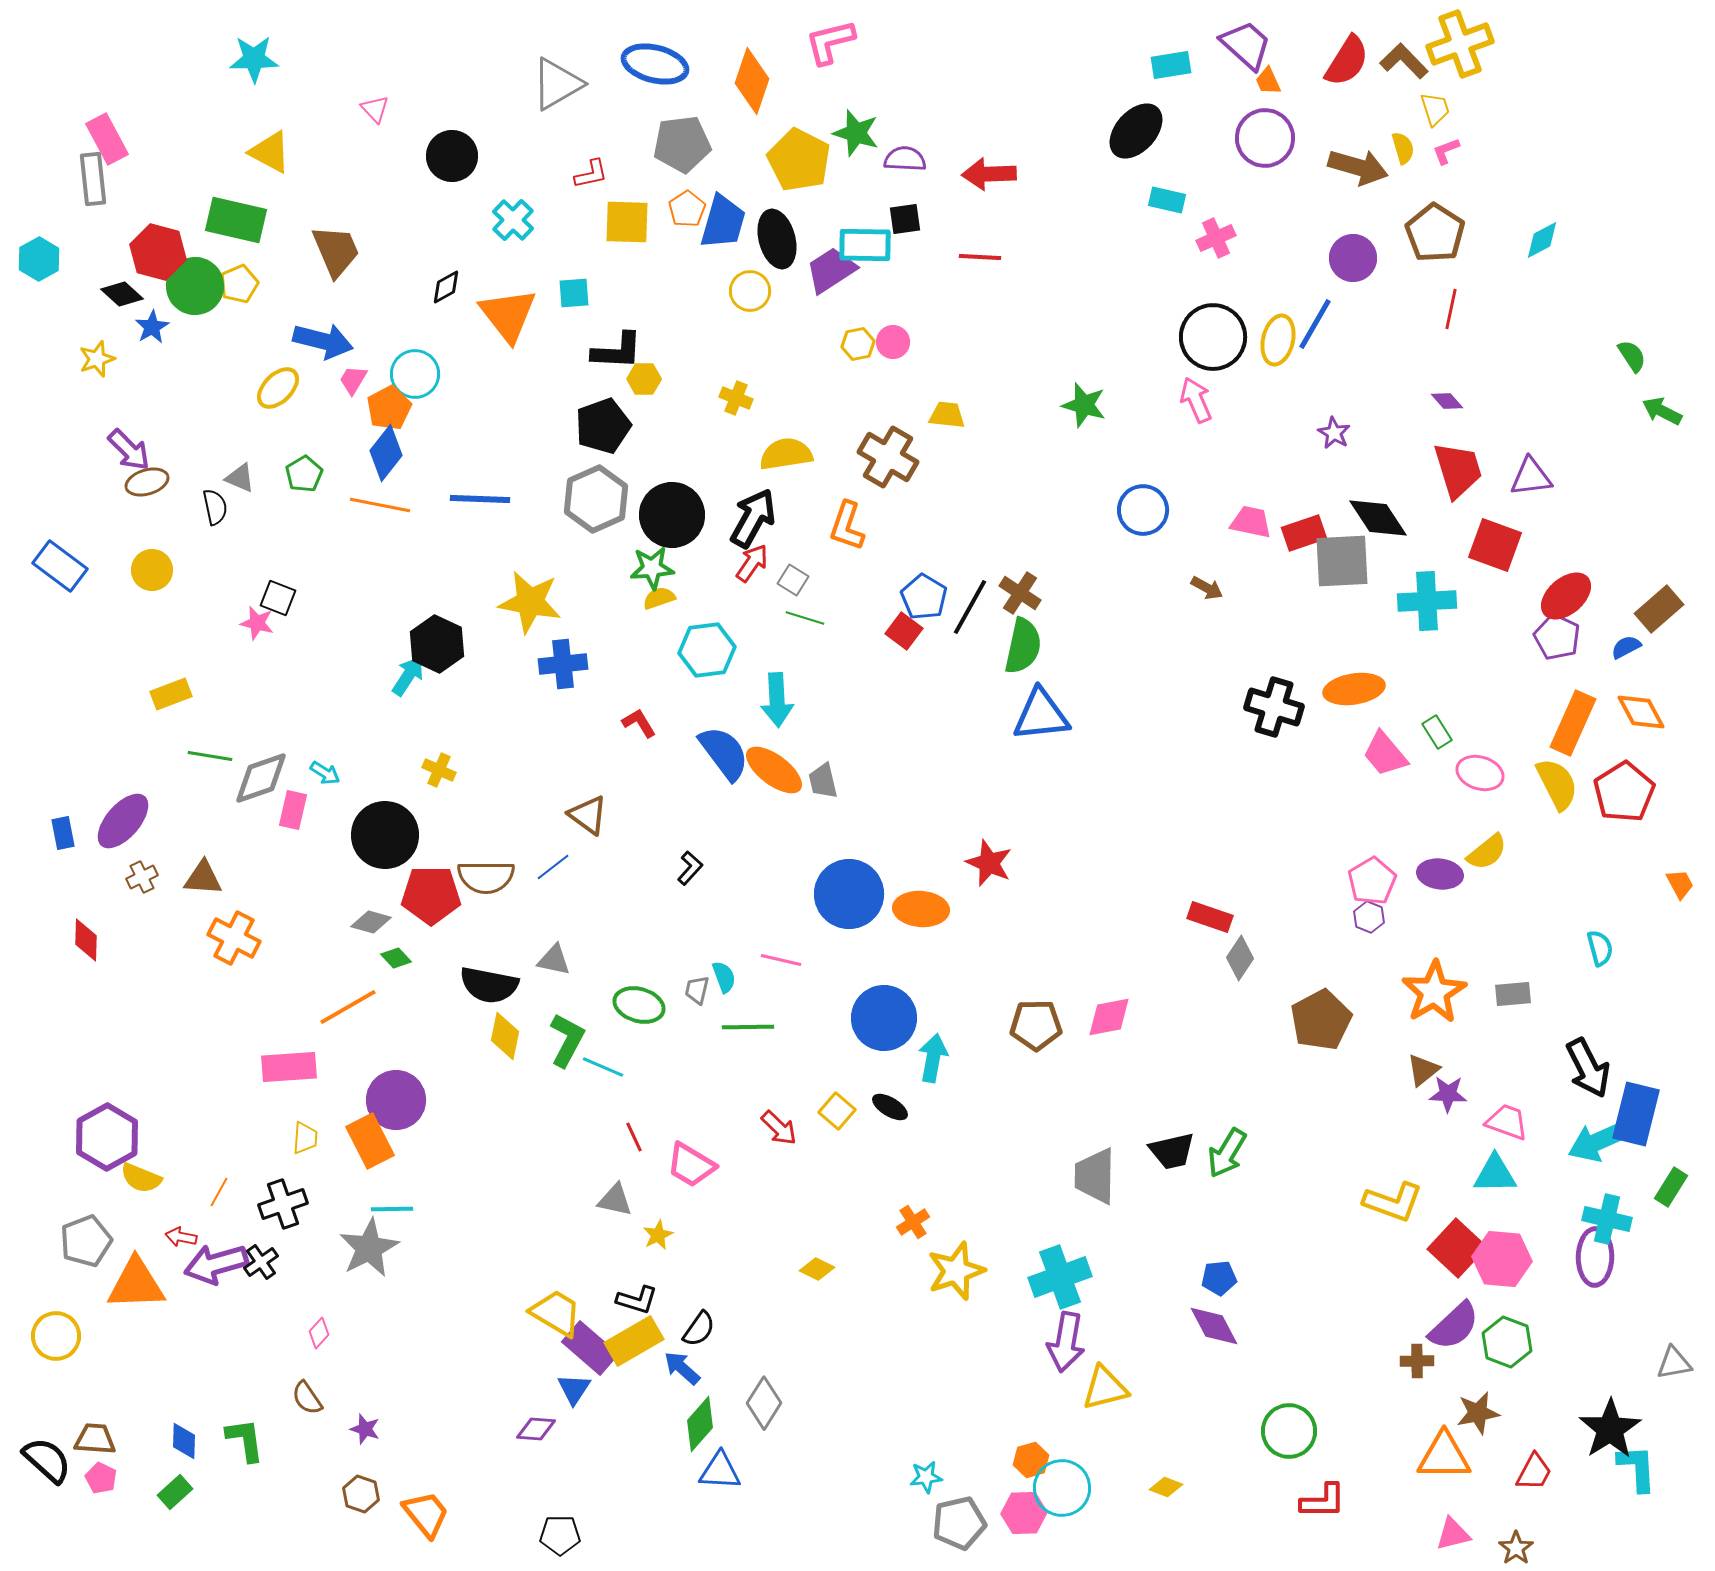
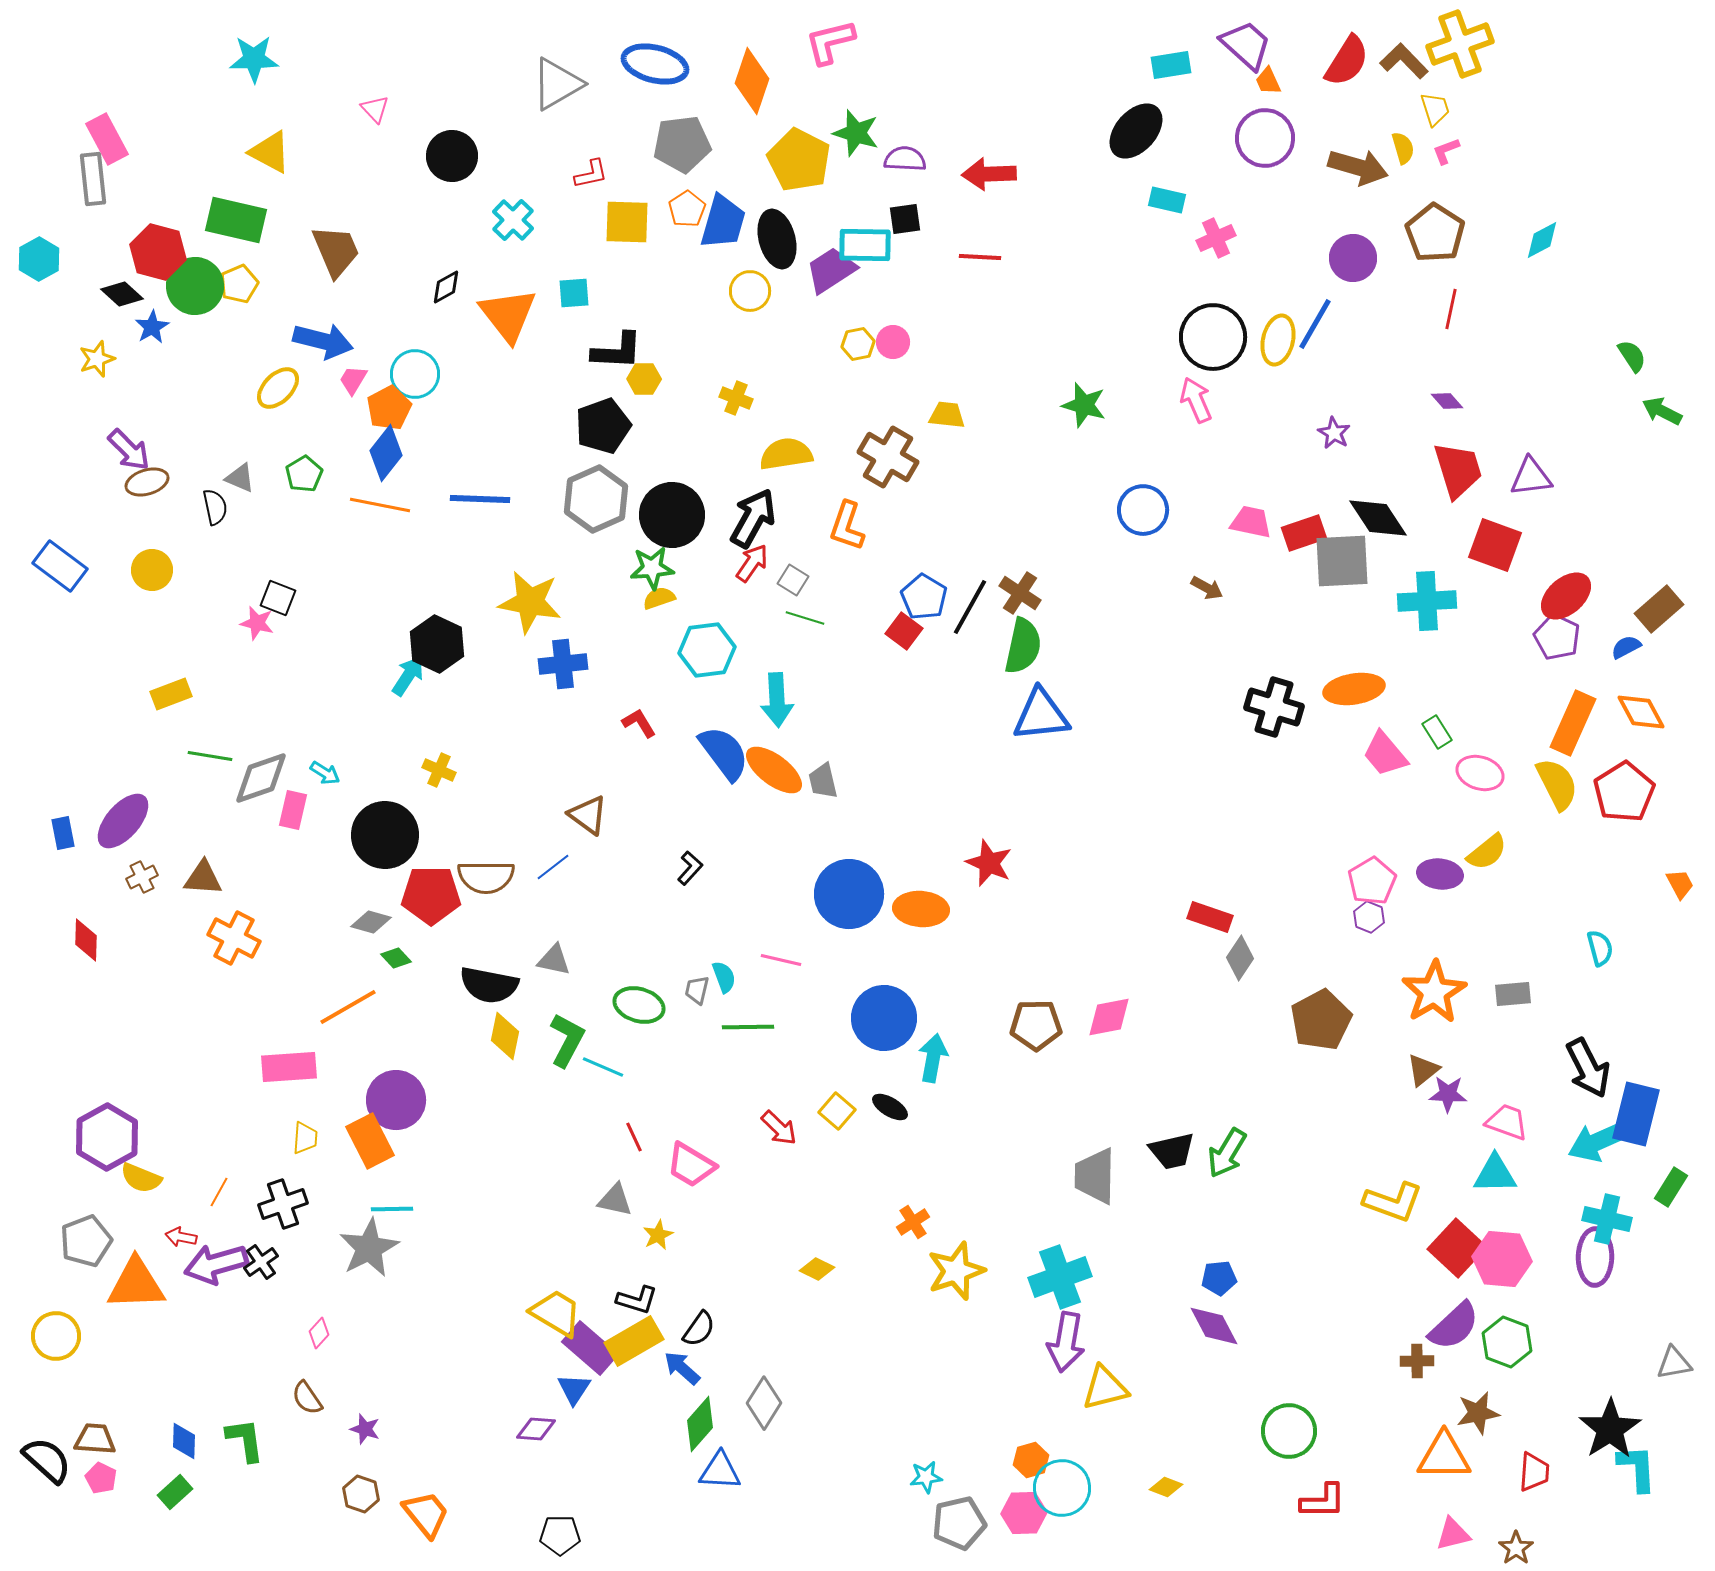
red trapezoid at (1534, 1472): rotated 24 degrees counterclockwise
